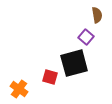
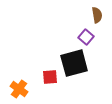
red square: rotated 21 degrees counterclockwise
